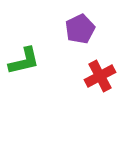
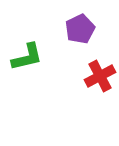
green L-shape: moved 3 px right, 4 px up
